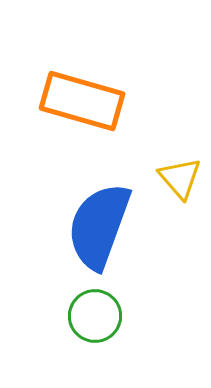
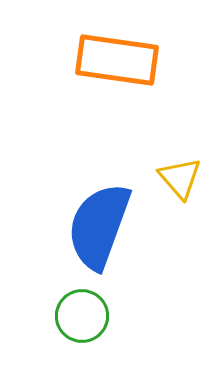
orange rectangle: moved 35 px right, 41 px up; rotated 8 degrees counterclockwise
green circle: moved 13 px left
